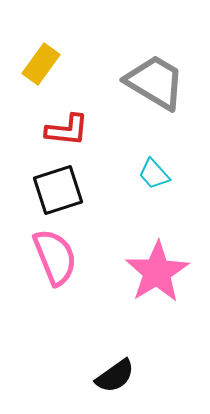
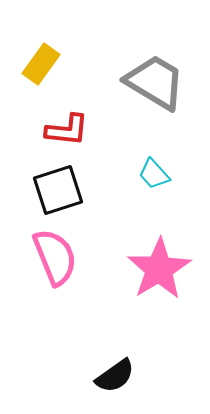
pink star: moved 2 px right, 3 px up
